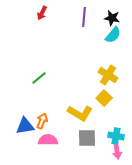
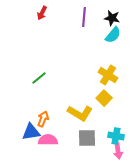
orange arrow: moved 1 px right, 2 px up
blue triangle: moved 6 px right, 6 px down
pink arrow: moved 1 px right
